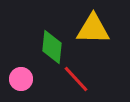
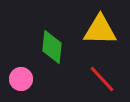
yellow triangle: moved 7 px right, 1 px down
red line: moved 26 px right
